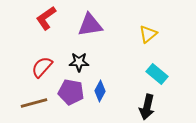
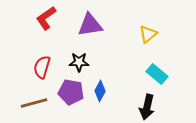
red semicircle: rotated 25 degrees counterclockwise
